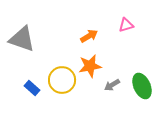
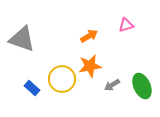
yellow circle: moved 1 px up
